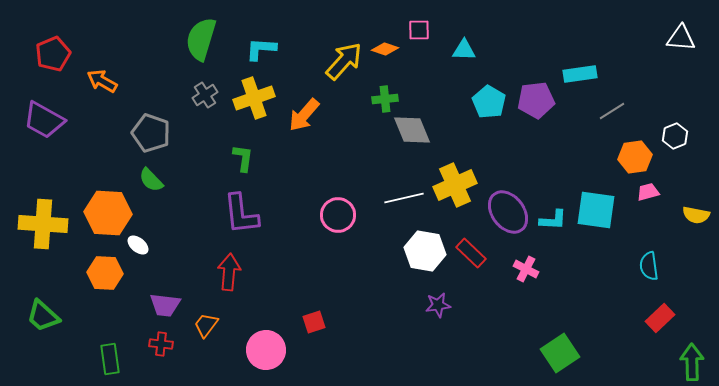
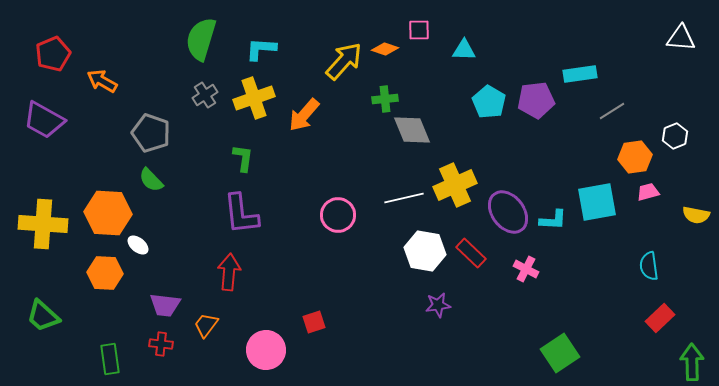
cyan square at (596, 210): moved 1 px right, 8 px up; rotated 18 degrees counterclockwise
